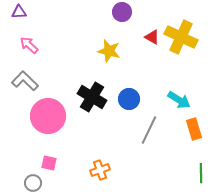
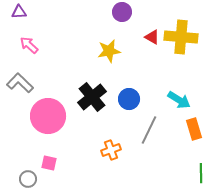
yellow cross: rotated 20 degrees counterclockwise
yellow star: rotated 25 degrees counterclockwise
gray L-shape: moved 5 px left, 2 px down
black cross: rotated 20 degrees clockwise
orange cross: moved 11 px right, 20 px up
gray circle: moved 5 px left, 4 px up
